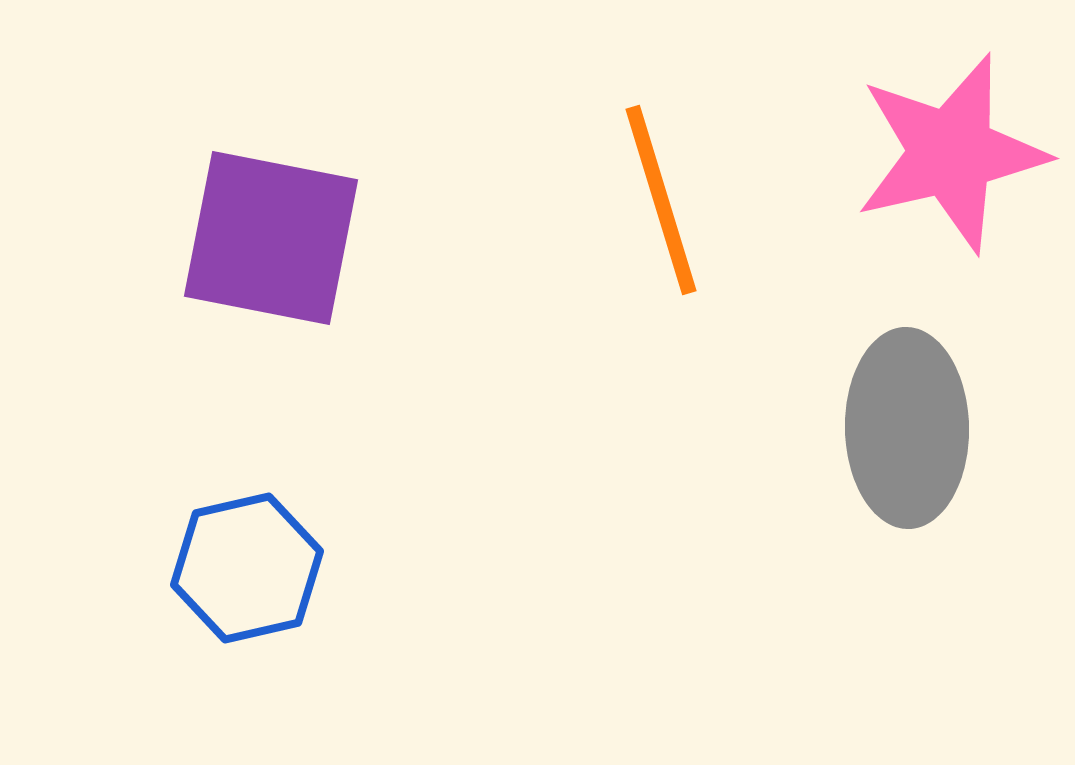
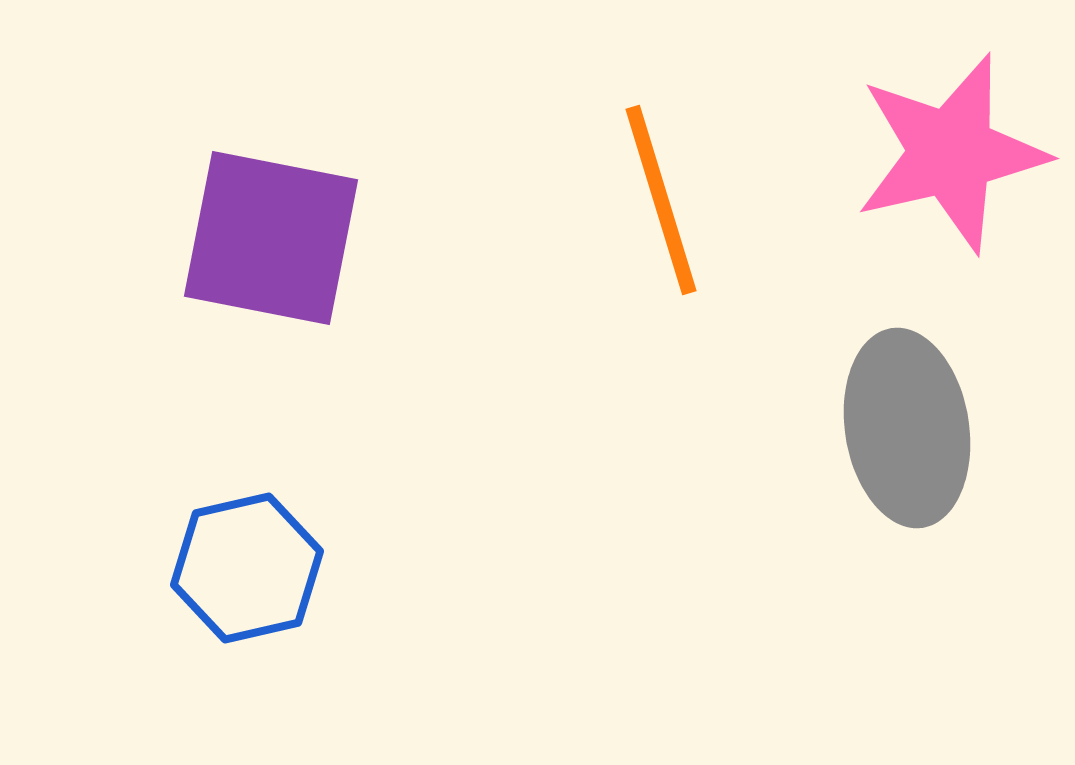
gray ellipse: rotated 8 degrees counterclockwise
